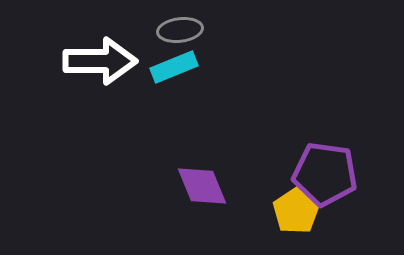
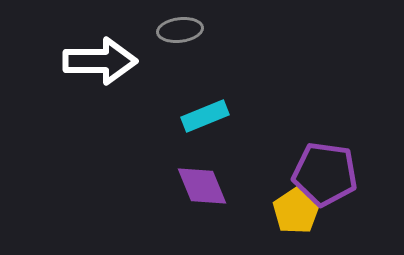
cyan rectangle: moved 31 px right, 49 px down
